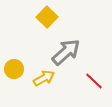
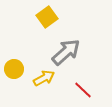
yellow square: rotated 10 degrees clockwise
red line: moved 11 px left, 9 px down
